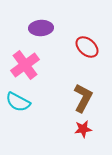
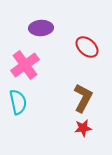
cyan semicircle: rotated 130 degrees counterclockwise
red star: moved 1 px up
